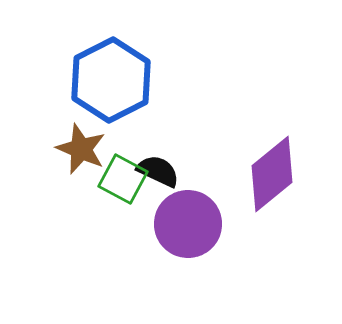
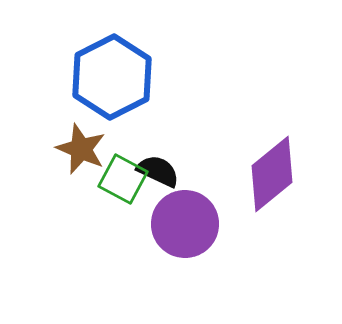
blue hexagon: moved 1 px right, 3 px up
purple circle: moved 3 px left
